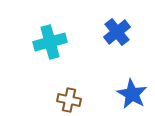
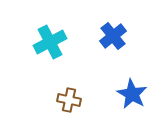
blue cross: moved 4 px left, 4 px down
cyan cross: rotated 12 degrees counterclockwise
